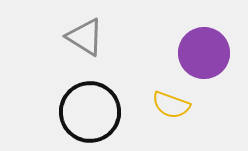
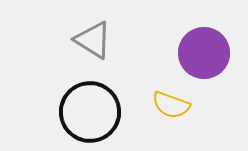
gray triangle: moved 8 px right, 3 px down
